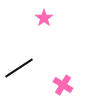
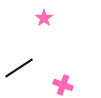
pink cross: rotated 12 degrees counterclockwise
